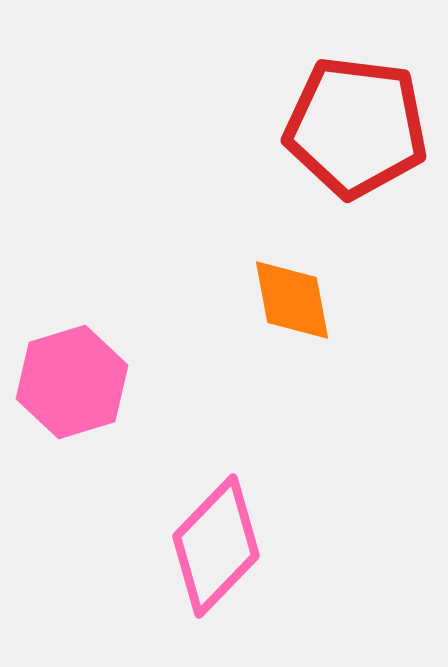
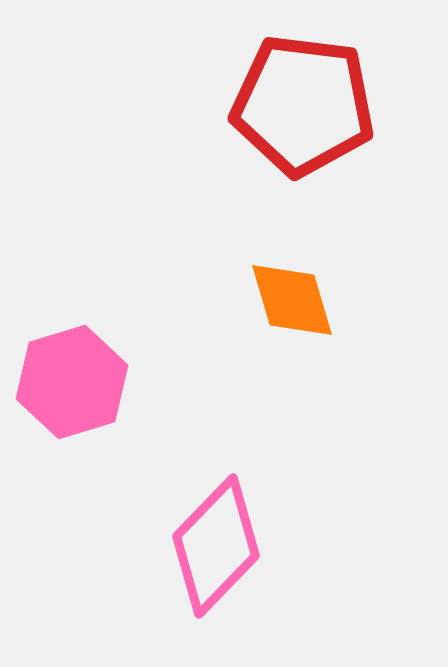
red pentagon: moved 53 px left, 22 px up
orange diamond: rotated 6 degrees counterclockwise
